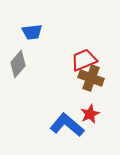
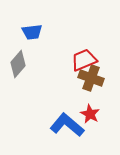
red star: rotated 18 degrees counterclockwise
